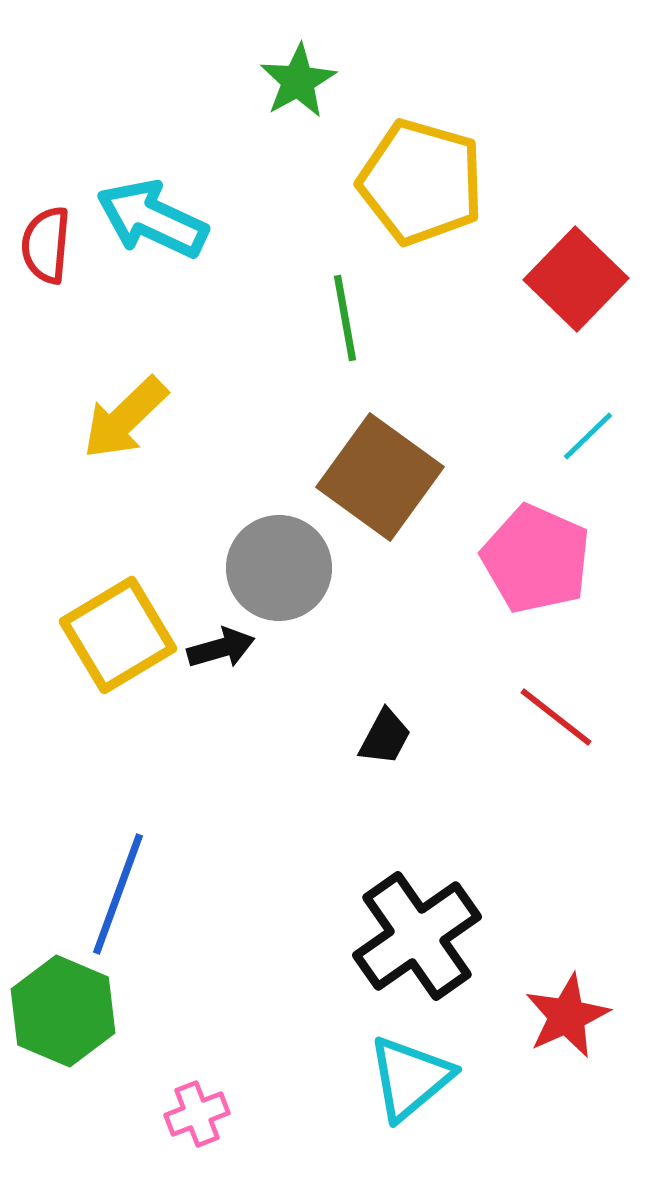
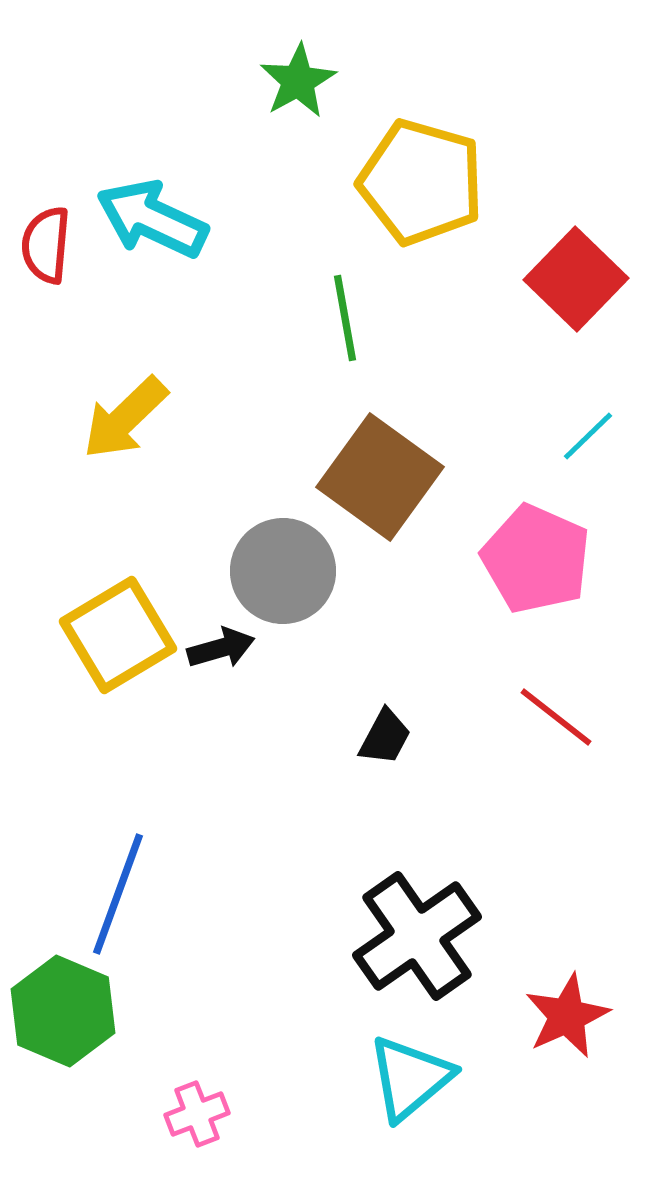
gray circle: moved 4 px right, 3 px down
